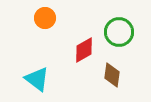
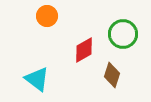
orange circle: moved 2 px right, 2 px up
green circle: moved 4 px right, 2 px down
brown diamond: rotated 10 degrees clockwise
